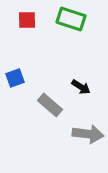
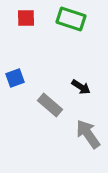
red square: moved 1 px left, 2 px up
gray arrow: rotated 132 degrees counterclockwise
